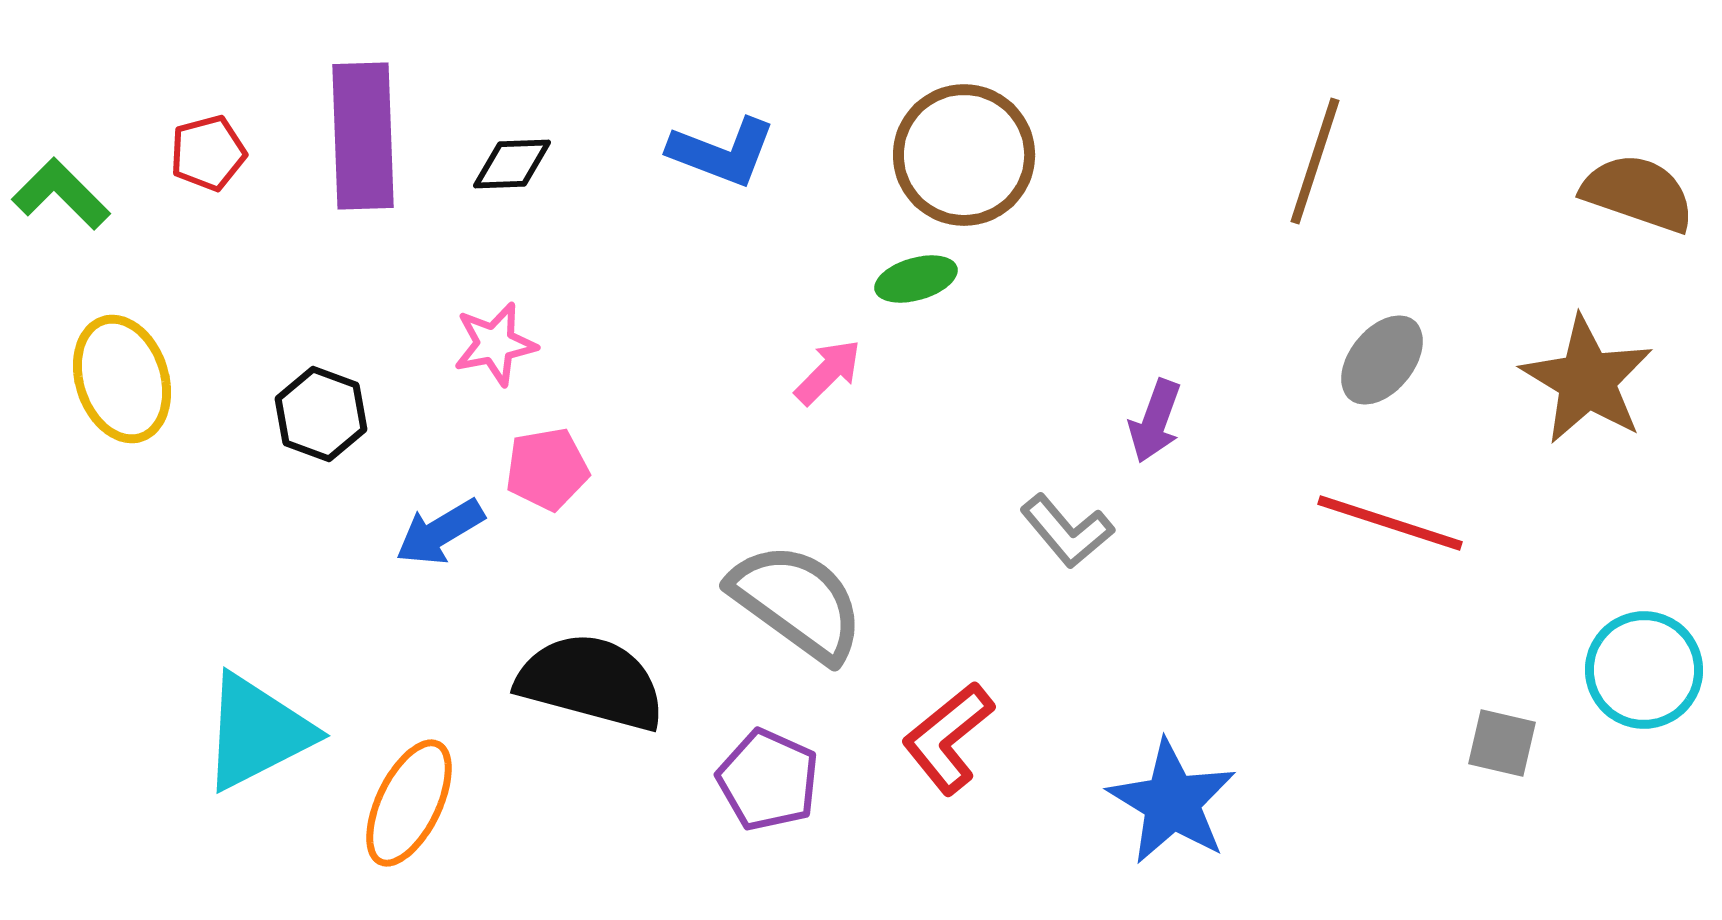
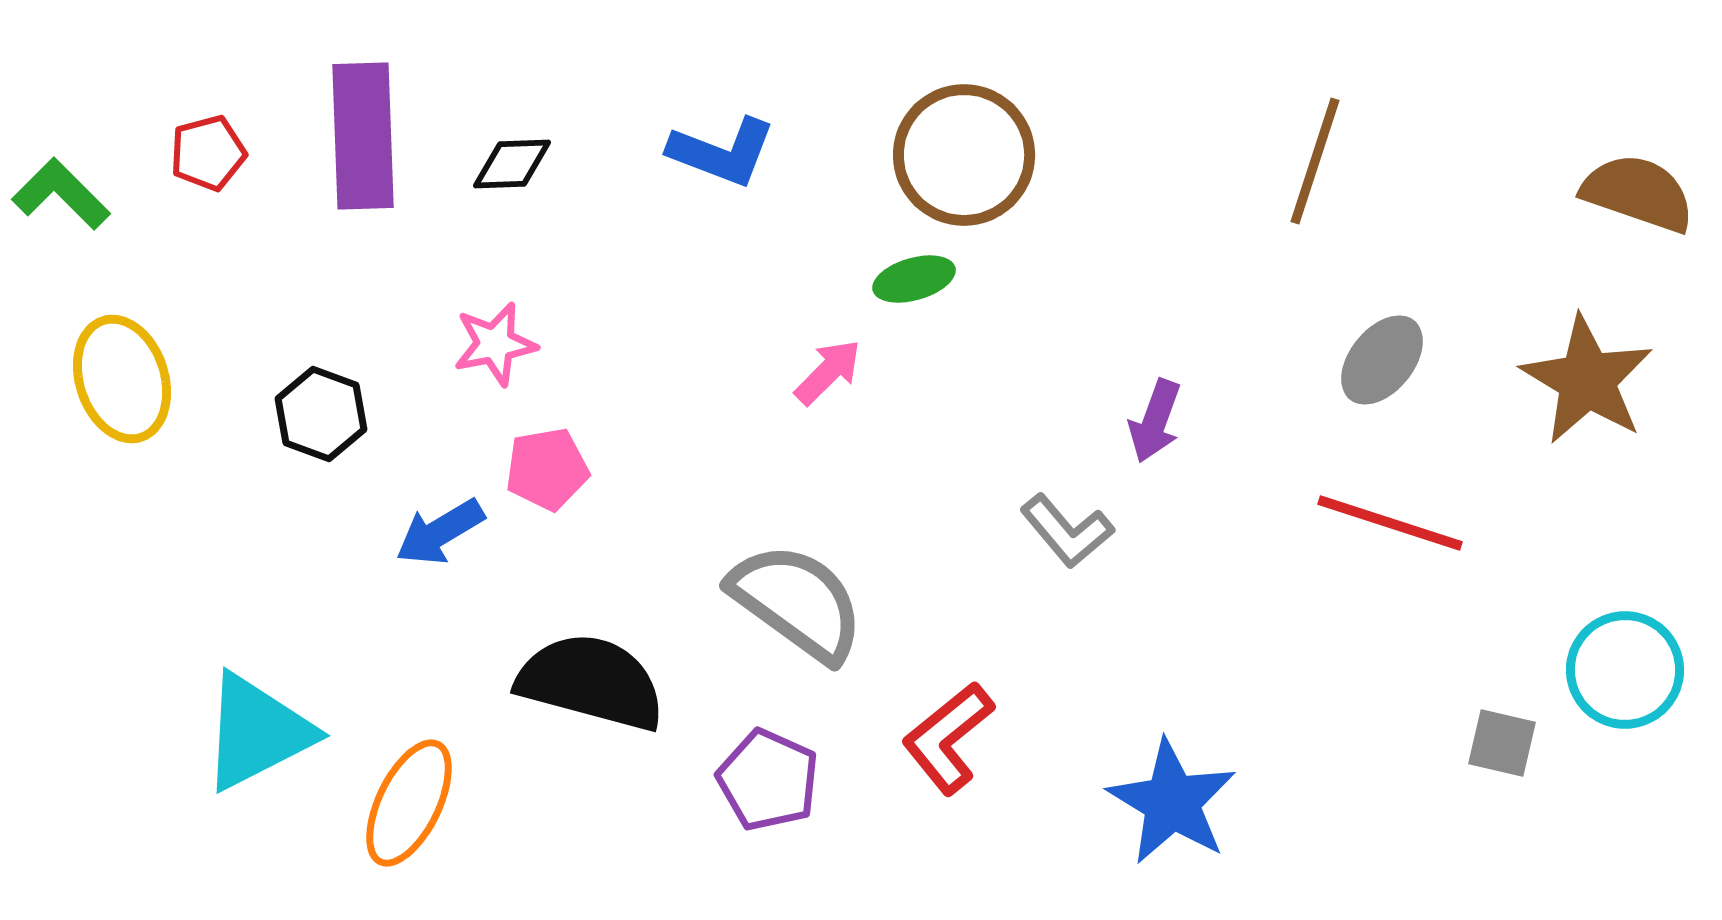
green ellipse: moved 2 px left
cyan circle: moved 19 px left
